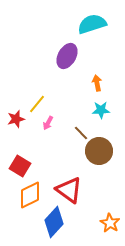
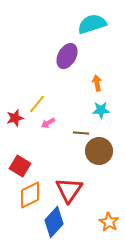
red star: moved 1 px left, 1 px up
pink arrow: rotated 32 degrees clockwise
brown line: rotated 42 degrees counterclockwise
red triangle: rotated 28 degrees clockwise
orange star: moved 1 px left, 1 px up
